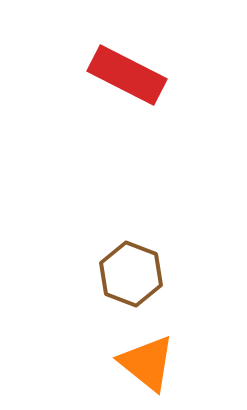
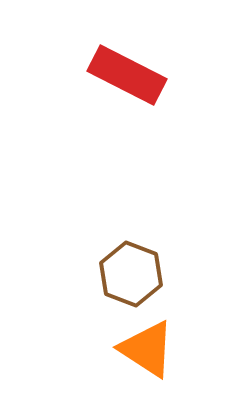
orange triangle: moved 14 px up; rotated 6 degrees counterclockwise
